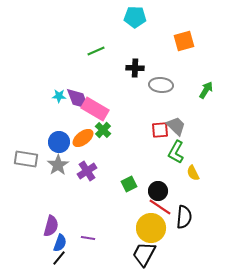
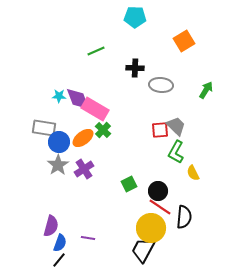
orange square: rotated 15 degrees counterclockwise
gray rectangle: moved 18 px right, 31 px up
purple cross: moved 3 px left, 2 px up
black trapezoid: moved 1 px left, 4 px up
black line: moved 2 px down
